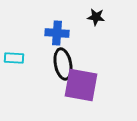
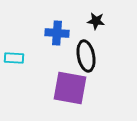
black star: moved 4 px down
black ellipse: moved 23 px right, 8 px up
purple square: moved 11 px left, 3 px down
